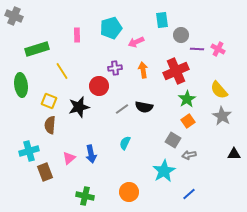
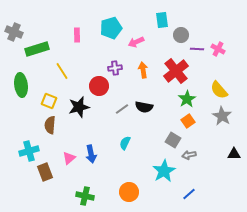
gray cross: moved 16 px down
red cross: rotated 15 degrees counterclockwise
